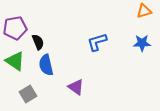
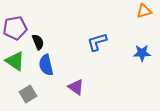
blue star: moved 10 px down
